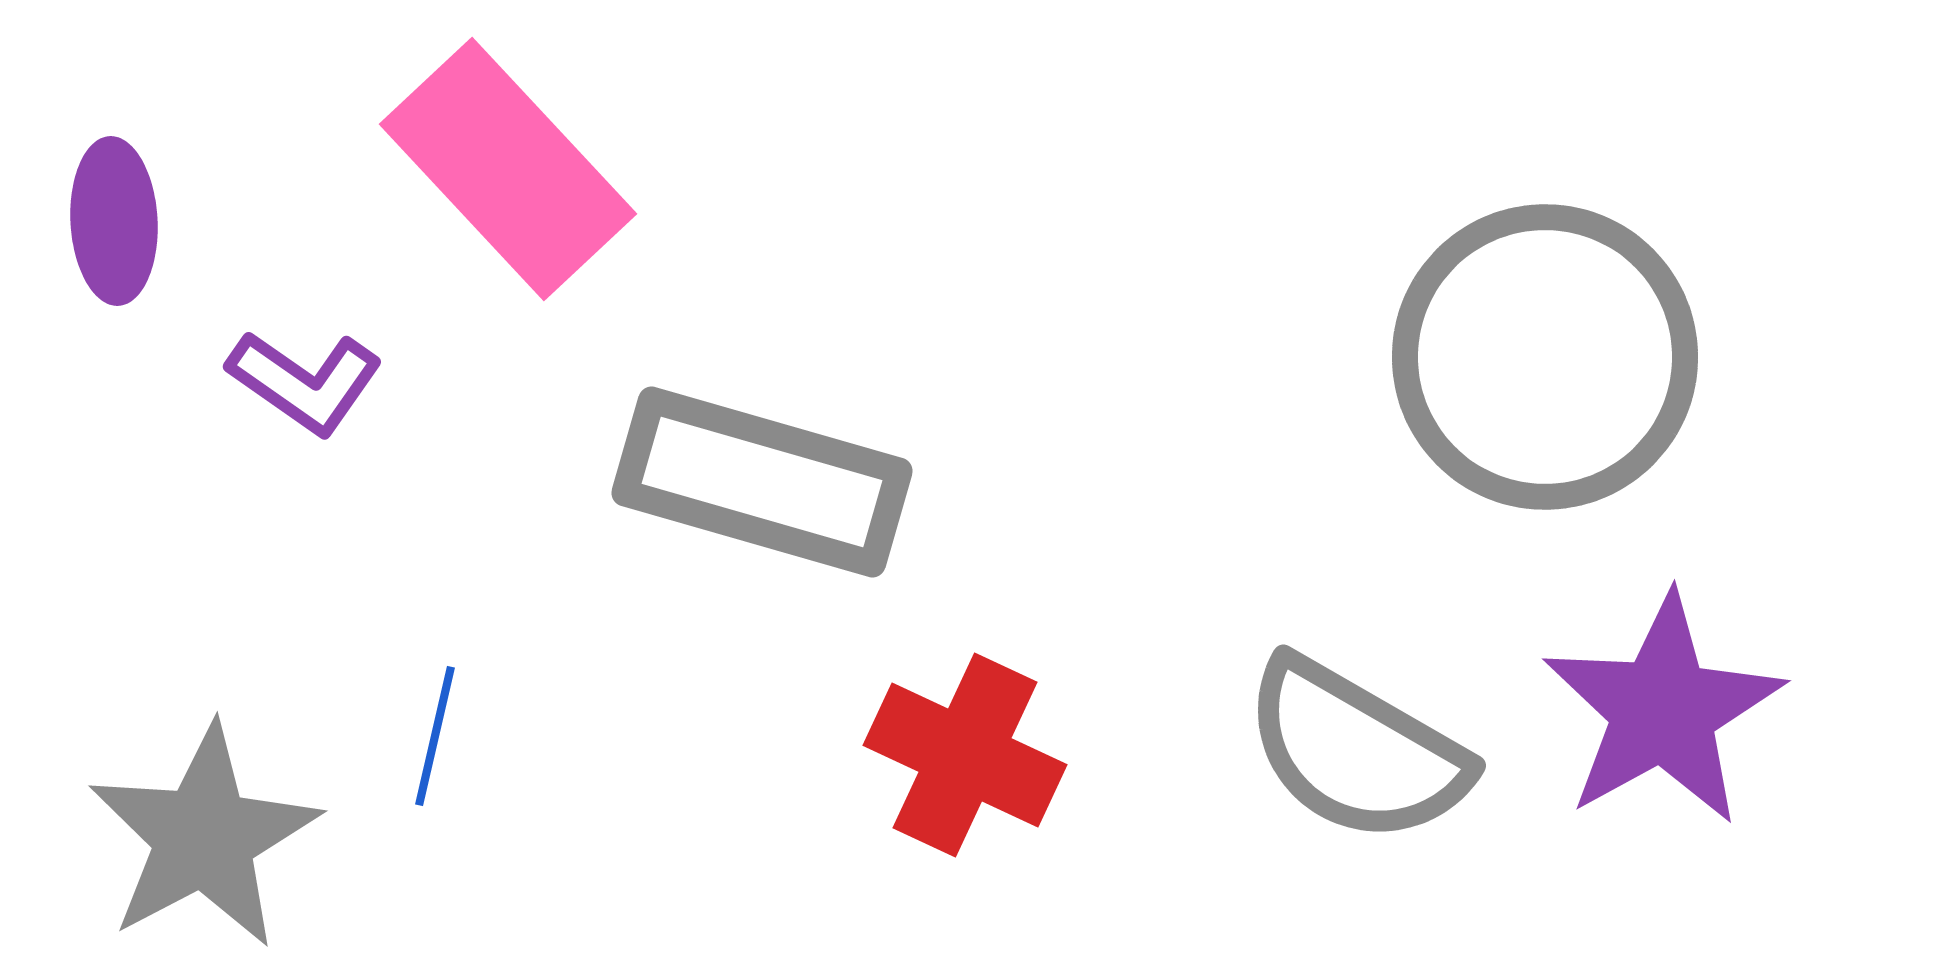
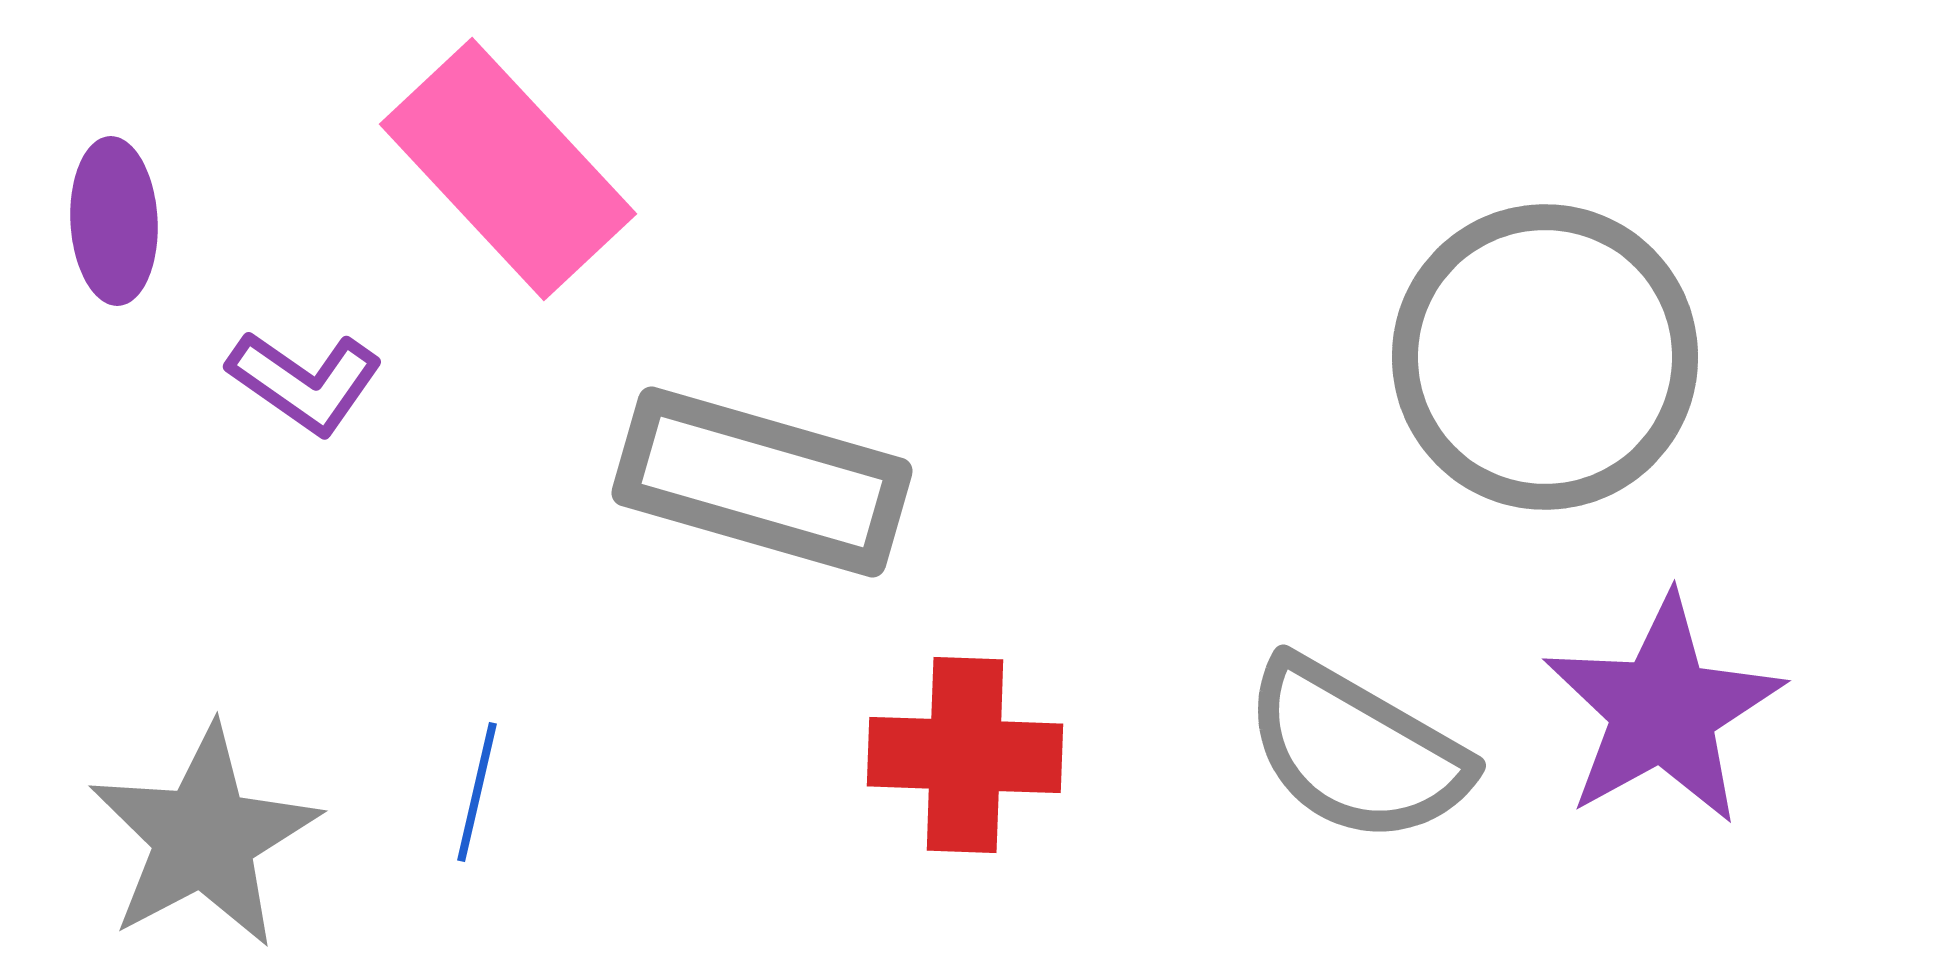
blue line: moved 42 px right, 56 px down
red cross: rotated 23 degrees counterclockwise
